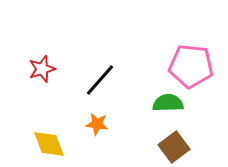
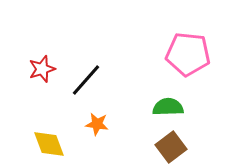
pink pentagon: moved 3 px left, 12 px up
black line: moved 14 px left
green semicircle: moved 4 px down
brown square: moved 3 px left
